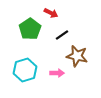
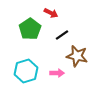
cyan hexagon: moved 1 px right, 1 px down
